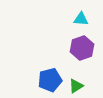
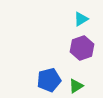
cyan triangle: rotated 35 degrees counterclockwise
blue pentagon: moved 1 px left
